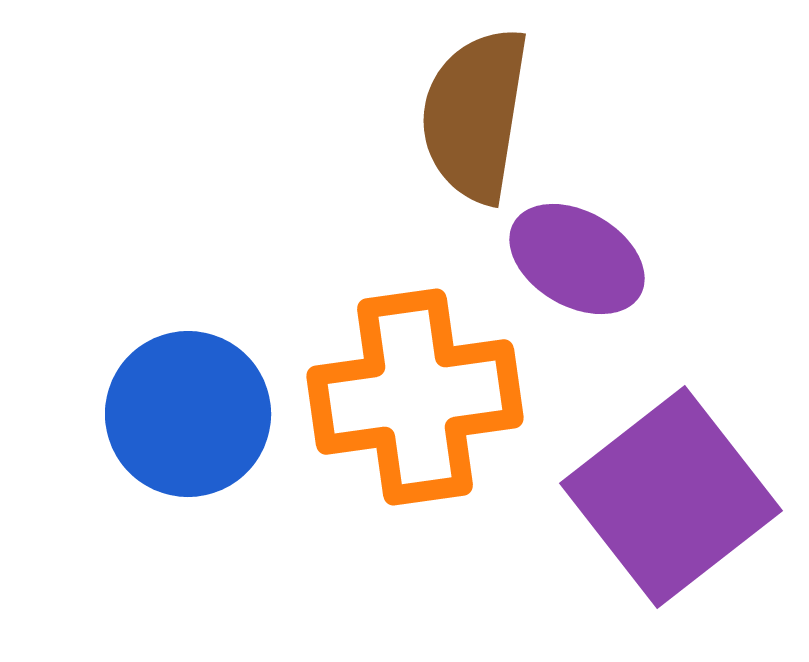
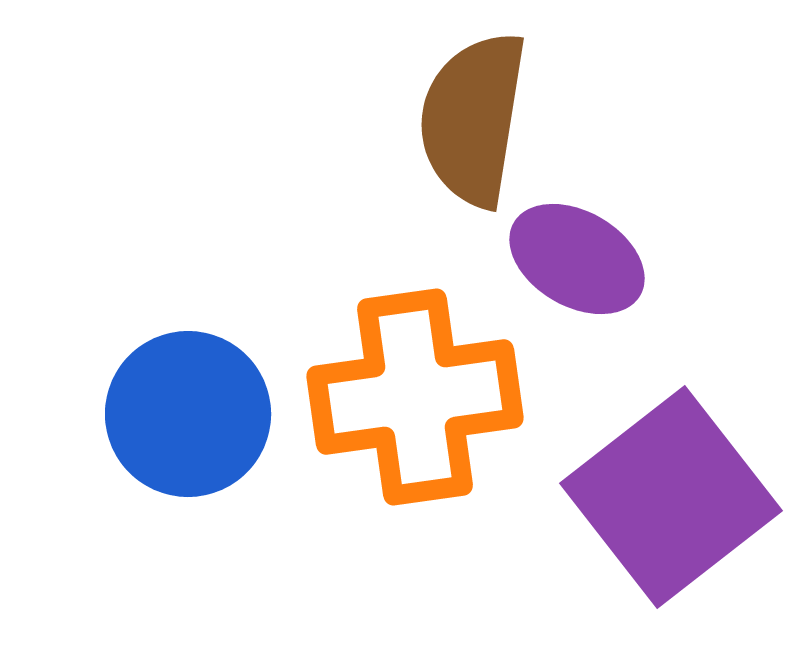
brown semicircle: moved 2 px left, 4 px down
